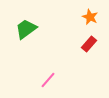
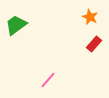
green trapezoid: moved 10 px left, 4 px up
red rectangle: moved 5 px right
